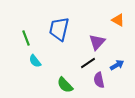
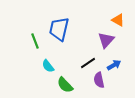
green line: moved 9 px right, 3 px down
purple triangle: moved 9 px right, 2 px up
cyan semicircle: moved 13 px right, 5 px down
blue arrow: moved 3 px left
